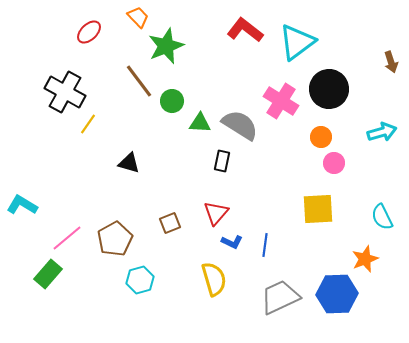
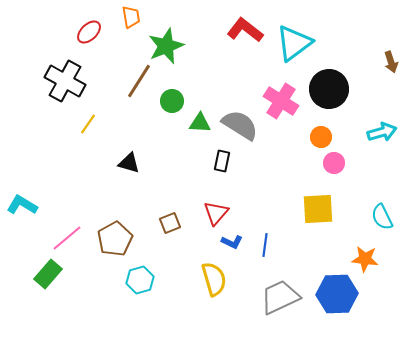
orange trapezoid: moved 7 px left; rotated 35 degrees clockwise
cyan triangle: moved 3 px left, 1 px down
brown line: rotated 69 degrees clockwise
black cross: moved 11 px up
orange star: rotated 28 degrees clockwise
